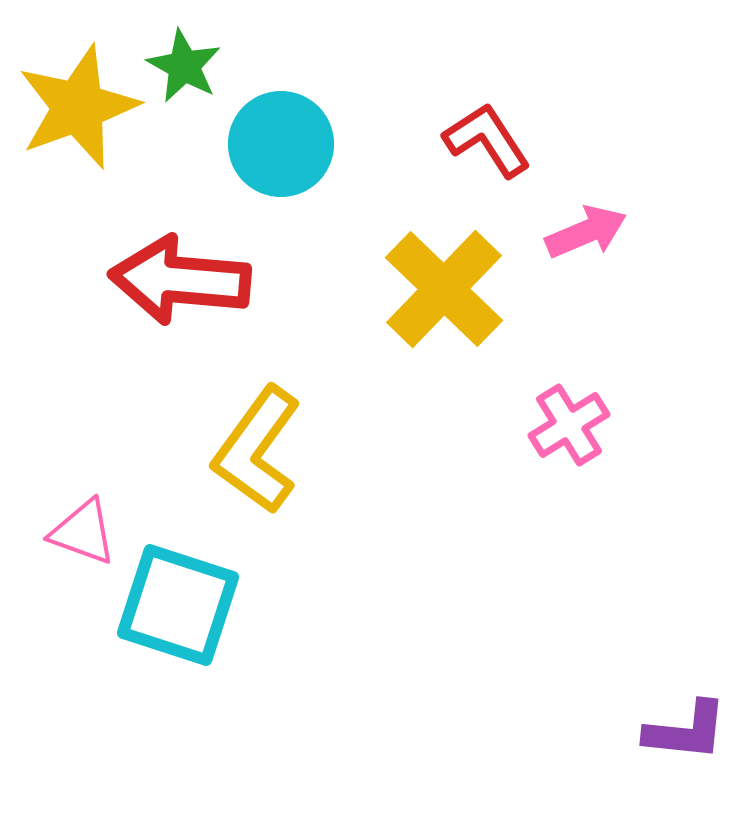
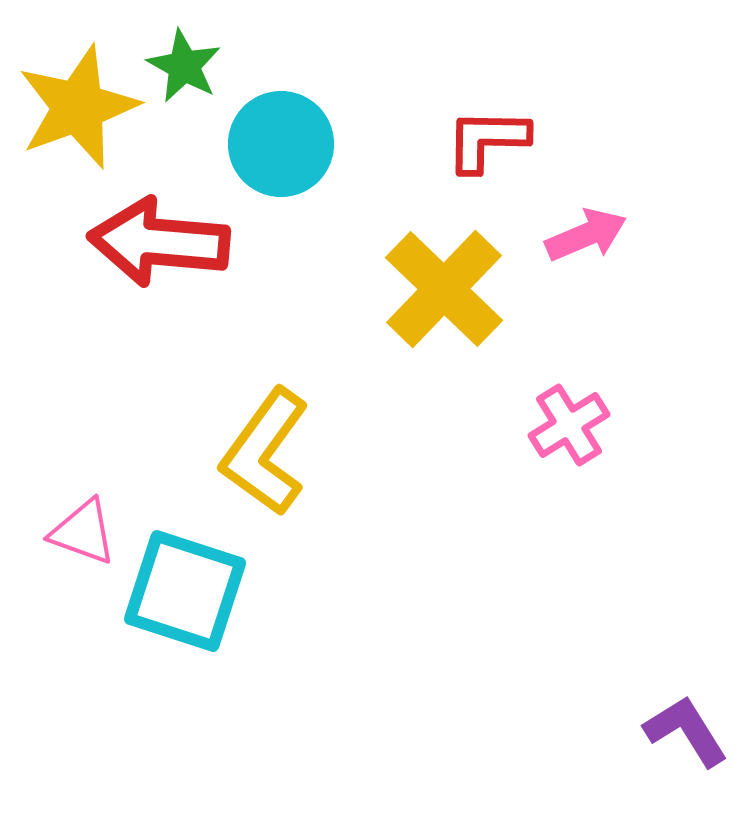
red L-shape: rotated 56 degrees counterclockwise
pink arrow: moved 3 px down
red arrow: moved 21 px left, 38 px up
yellow L-shape: moved 8 px right, 2 px down
cyan square: moved 7 px right, 14 px up
purple L-shape: rotated 128 degrees counterclockwise
